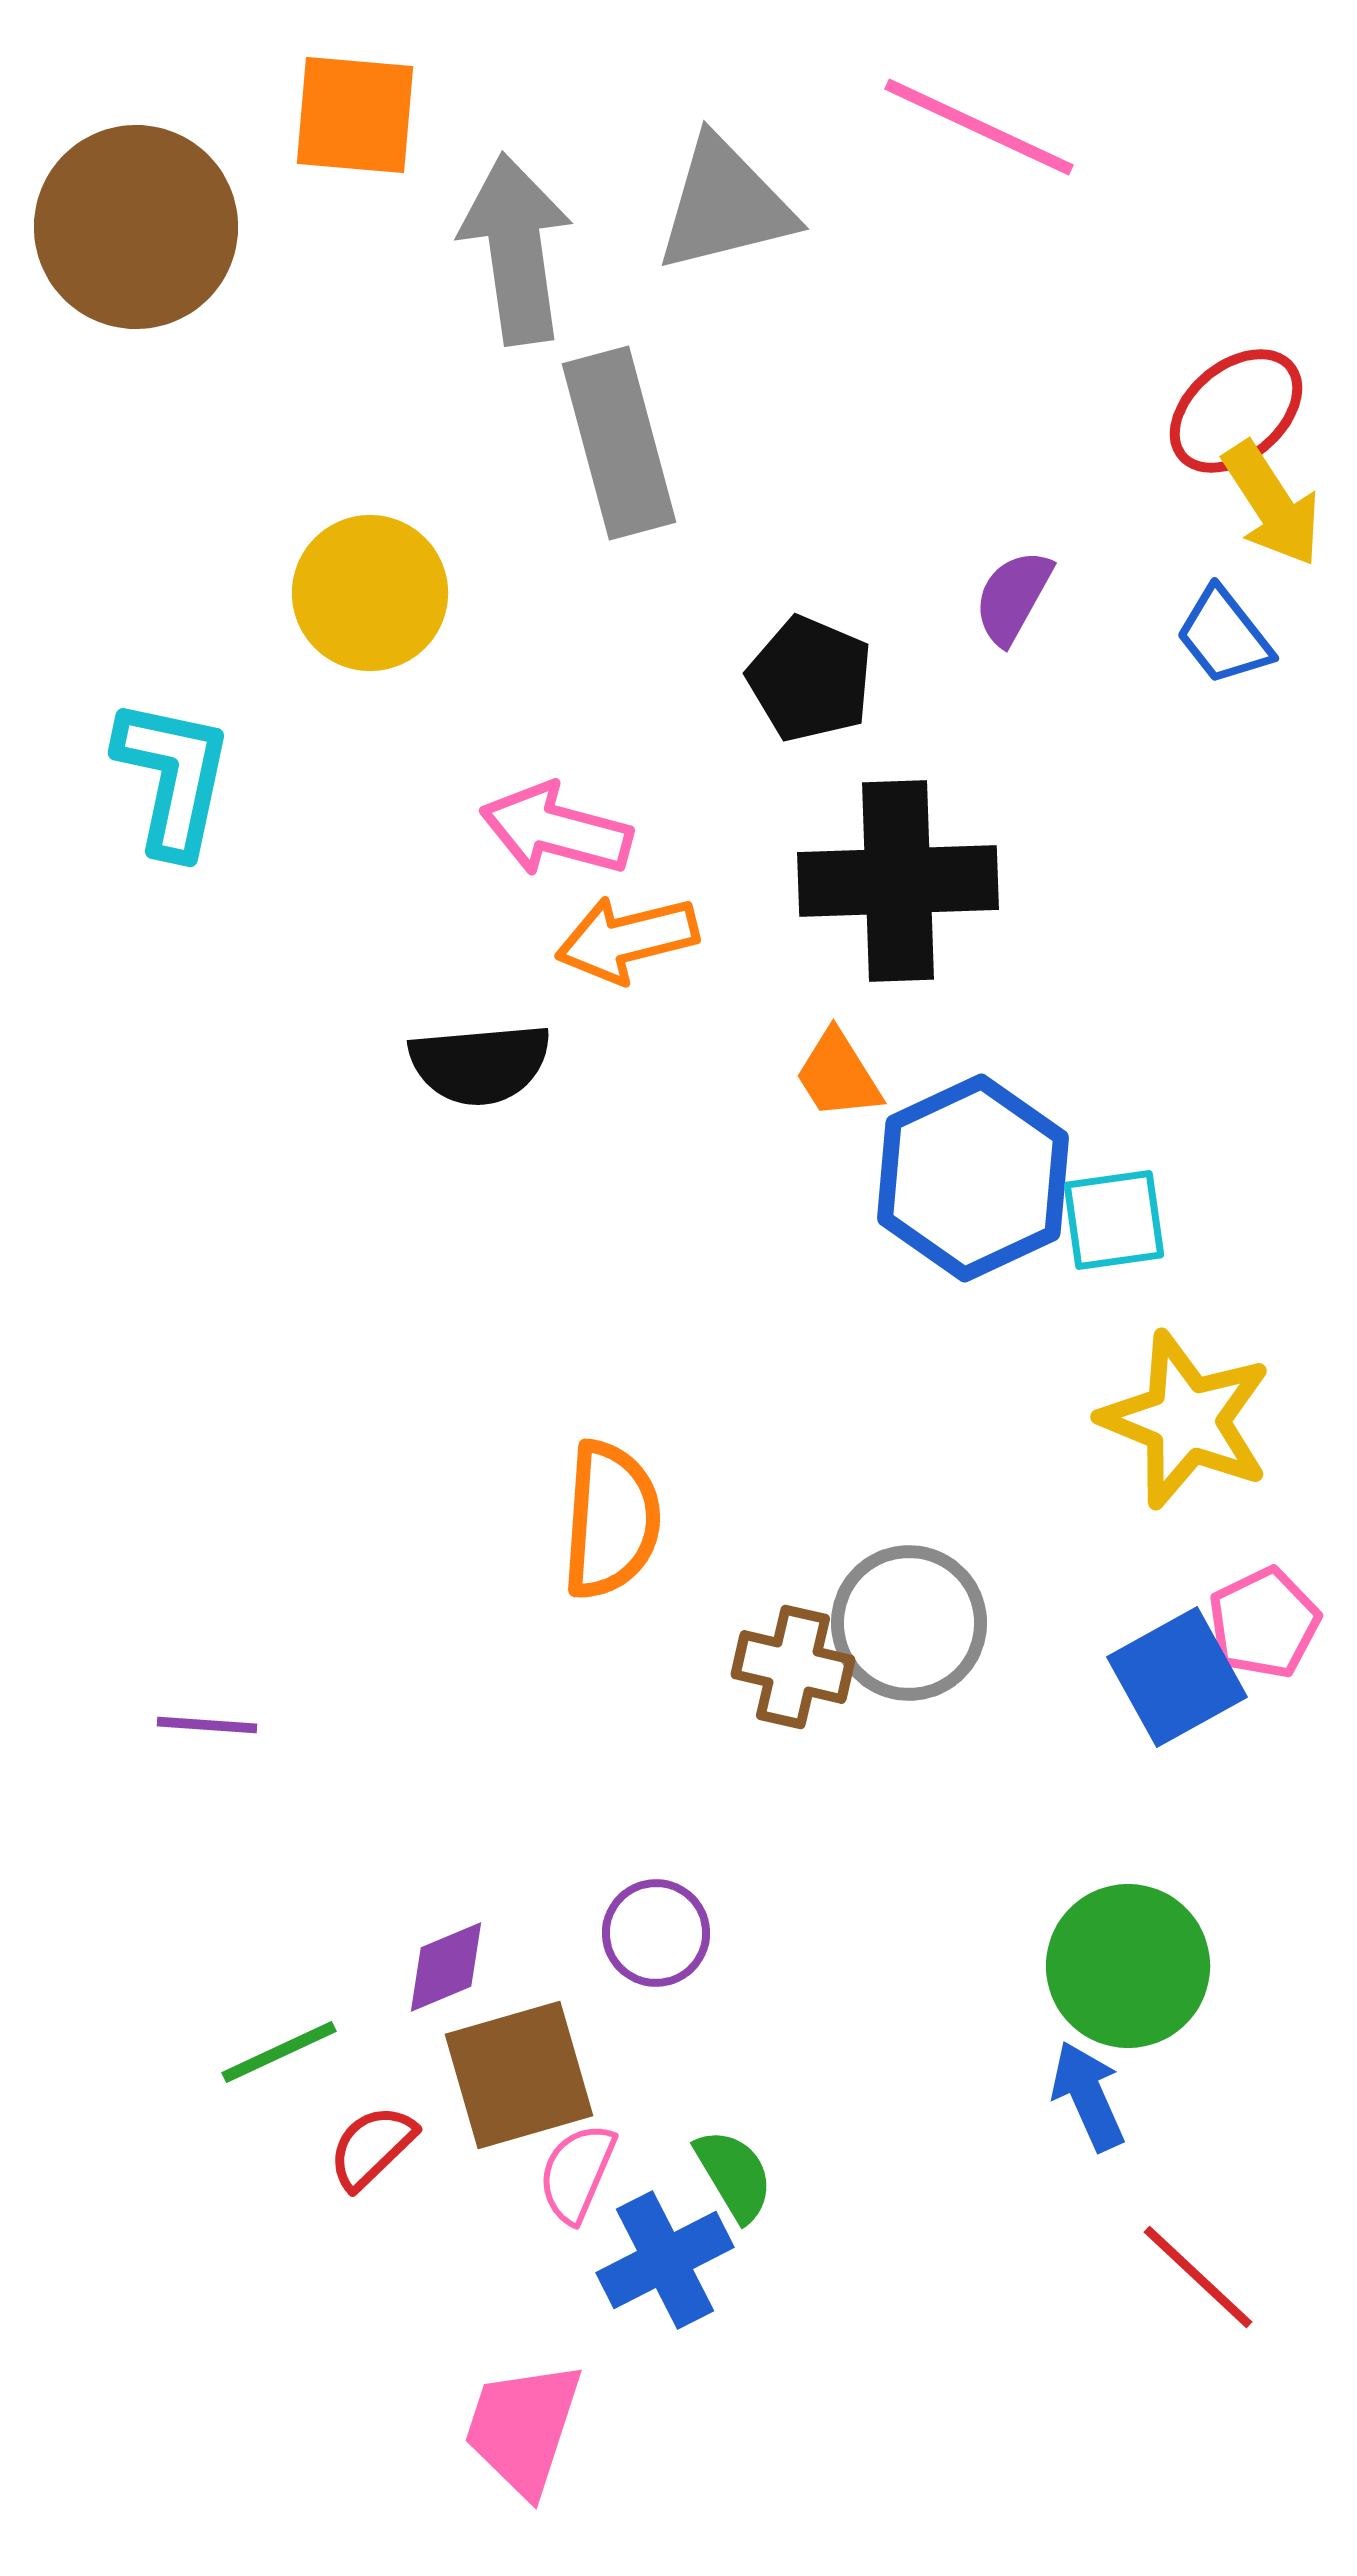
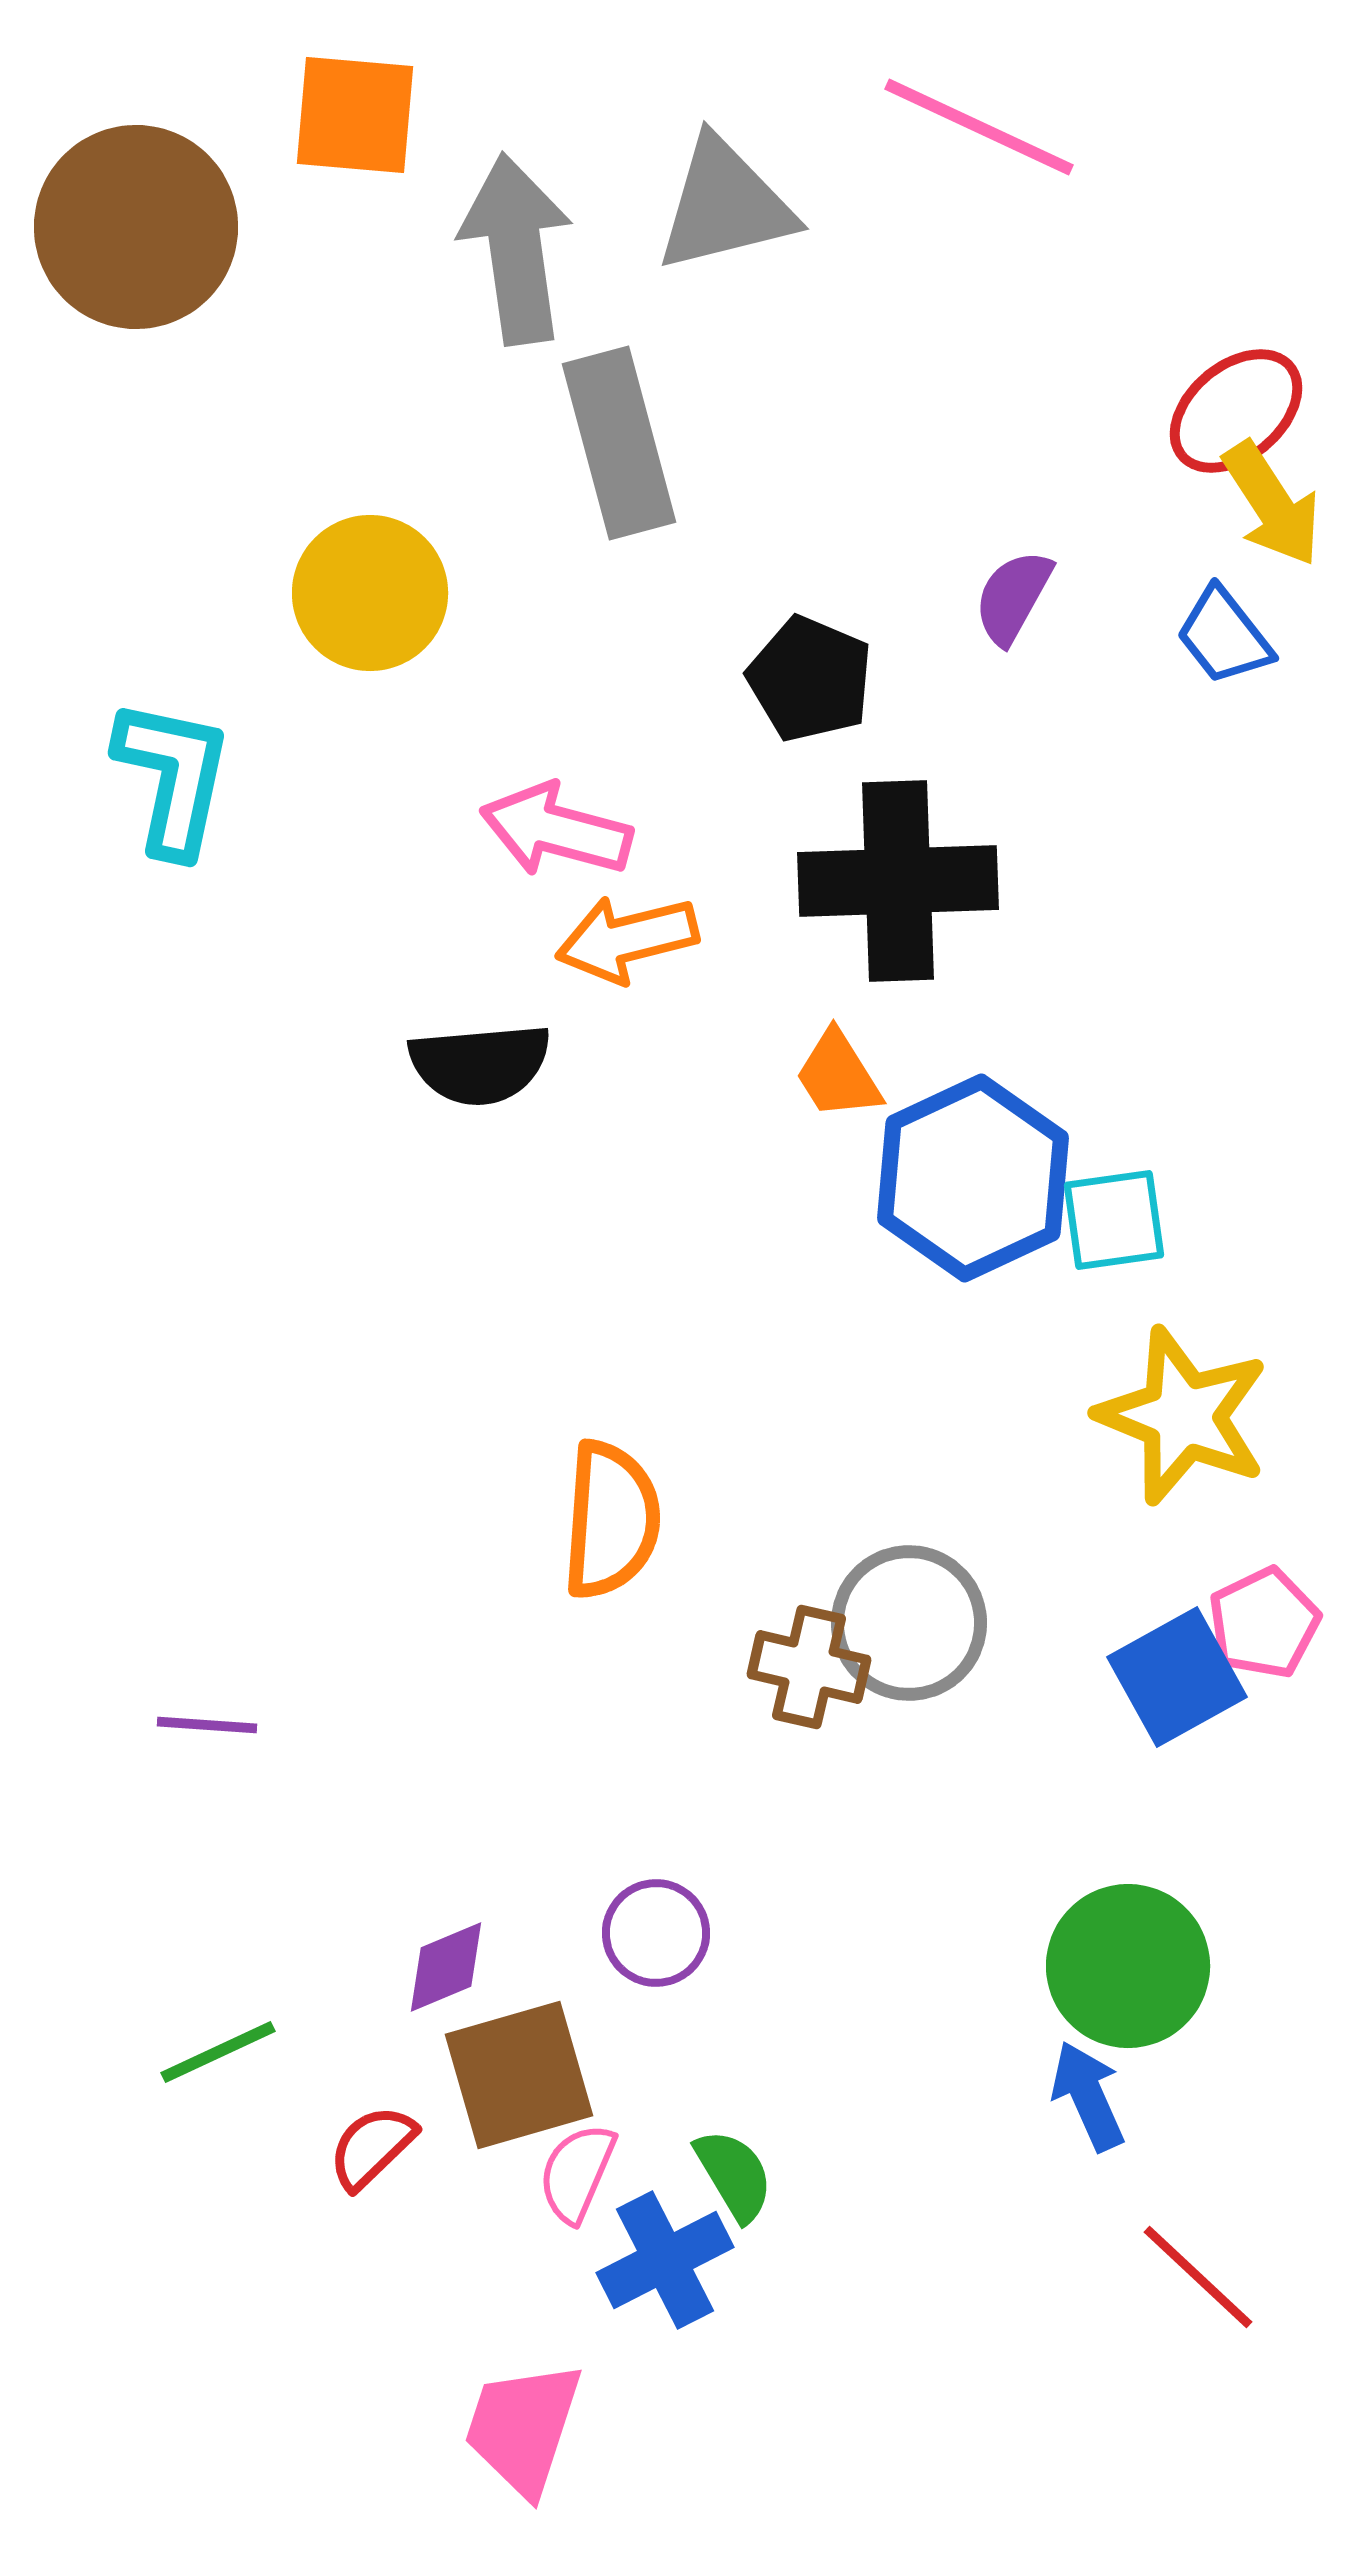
yellow star: moved 3 px left, 4 px up
brown cross: moved 16 px right
green line: moved 61 px left
